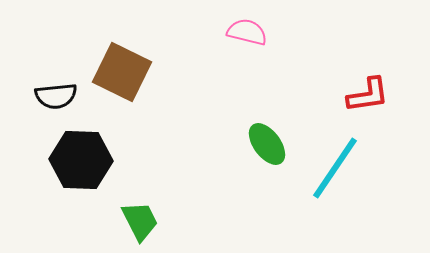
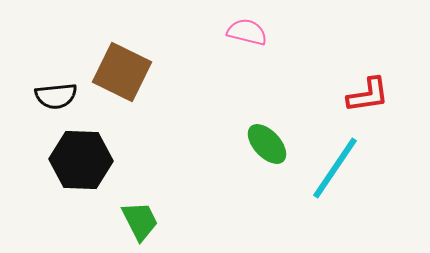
green ellipse: rotated 6 degrees counterclockwise
